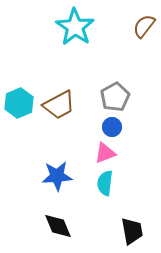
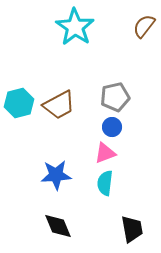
gray pentagon: rotated 16 degrees clockwise
cyan hexagon: rotated 8 degrees clockwise
blue star: moved 1 px left, 1 px up
black trapezoid: moved 2 px up
